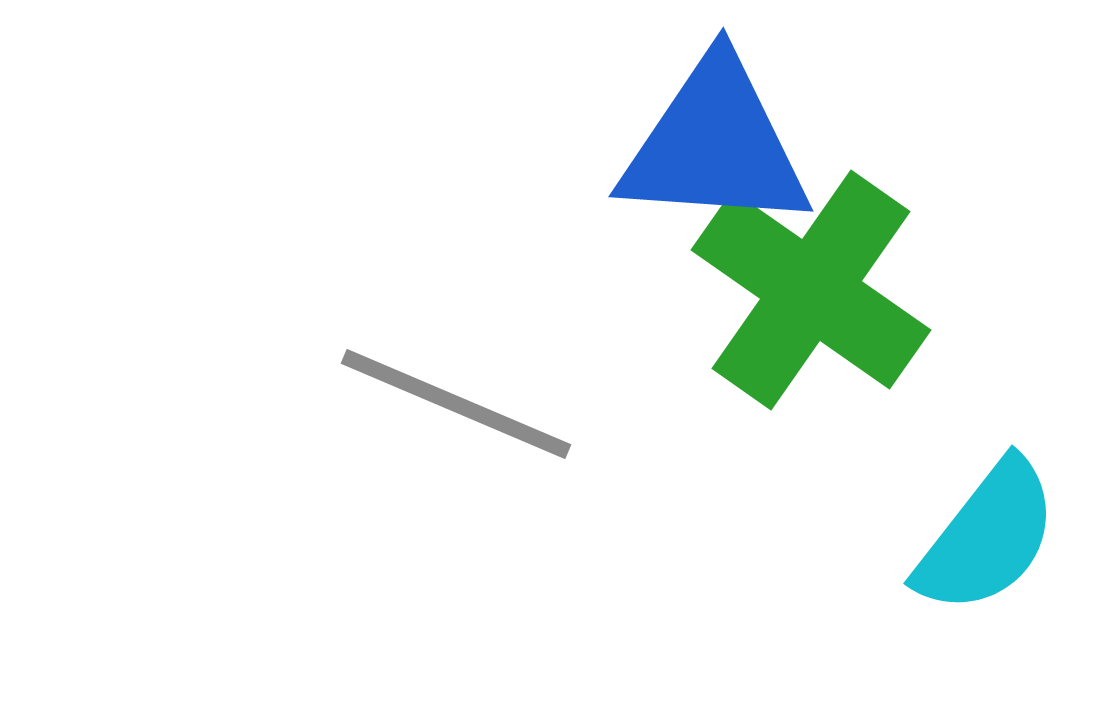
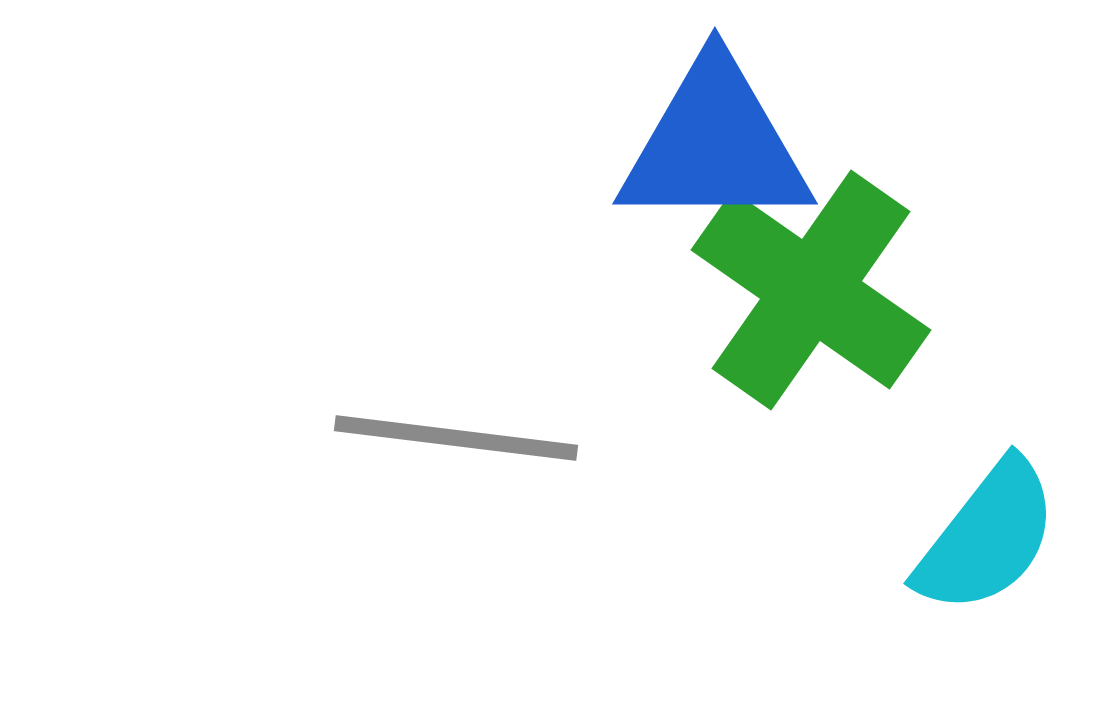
blue triangle: rotated 4 degrees counterclockwise
gray line: moved 34 px down; rotated 16 degrees counterclockwise
